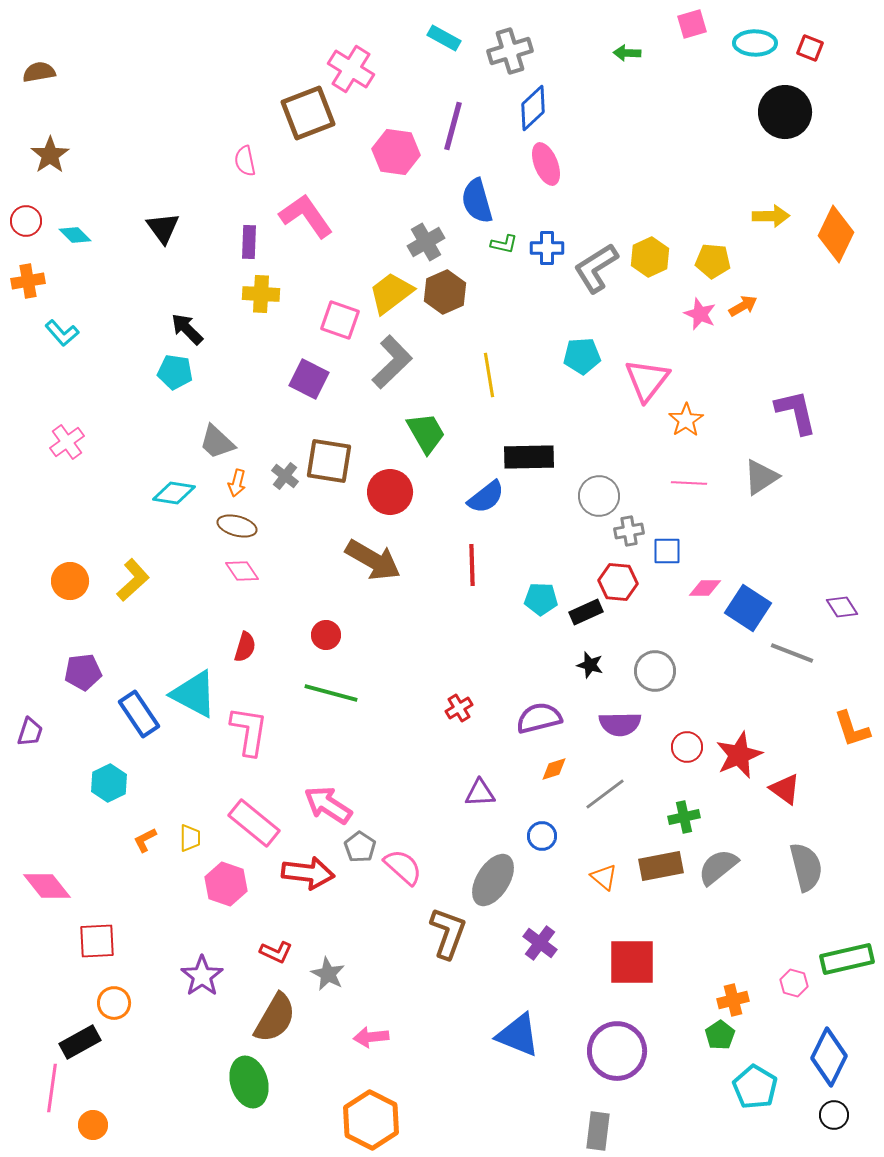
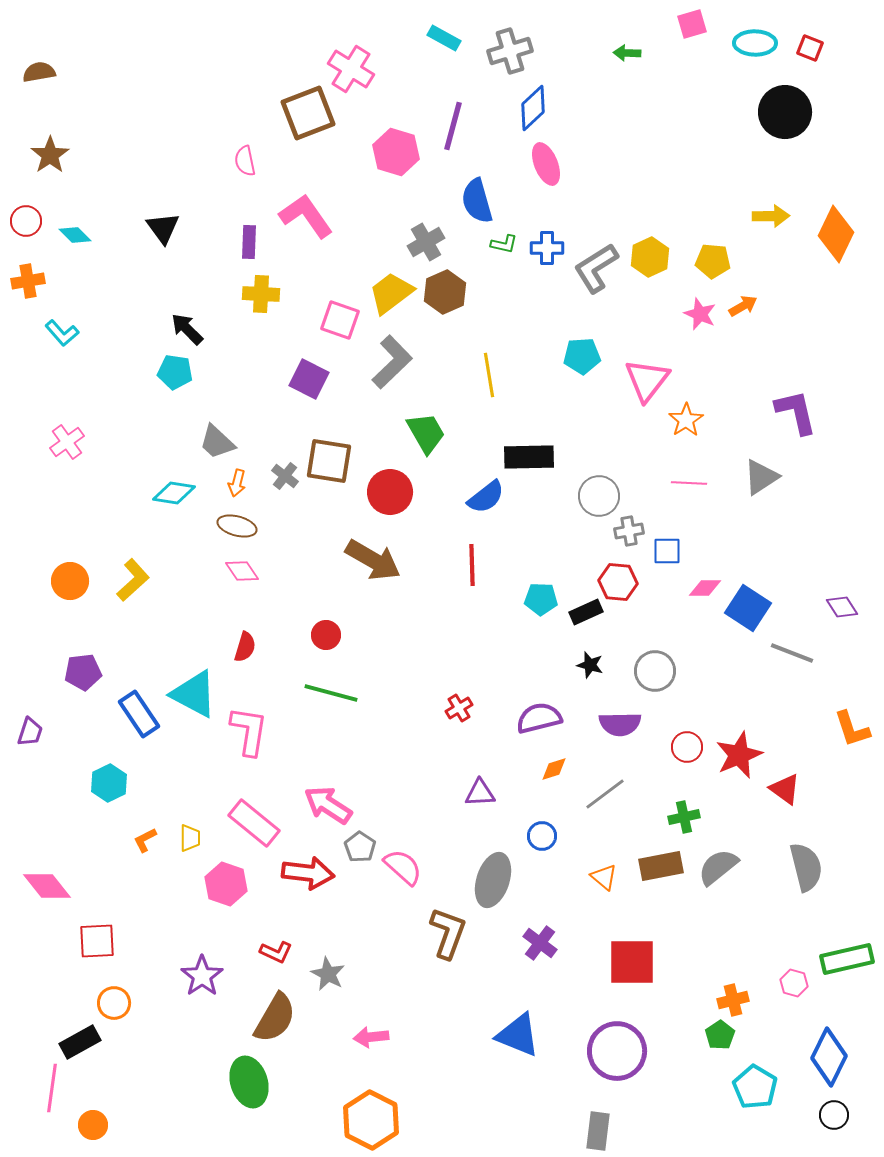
pink hexagon at (396, 152): rotated 9 degrees clockwise
gray ellipse at (493, 880): rotated 14 degrees counterclockwise
